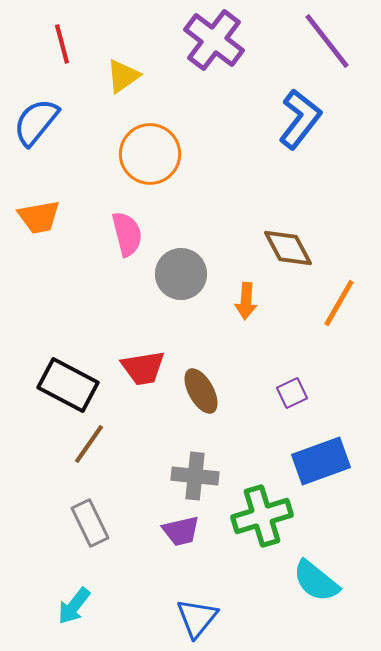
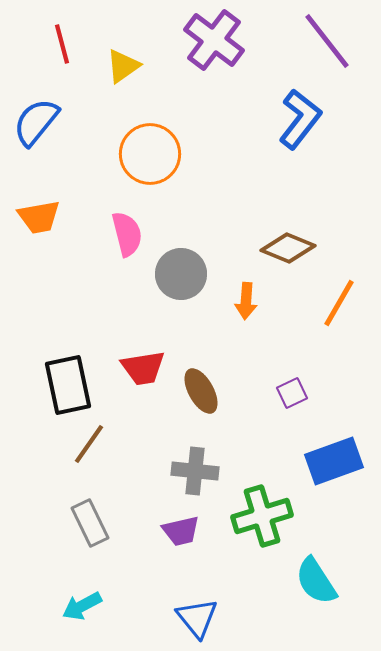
yellow triangle: moved 10 px up
brown diamond: rotated 40 degrees counterclockwise
black rectangle: rotated 50 degrees clockwise
blue rectangle: moved 13 px right
gray cross: moved 5 px up
cyan semicircle: rotated 18 degrees clockwise
cyan arrow: moved 8 px right; rotated 24 degrees clockwise
blue triangle: rotated 18 degrees counterclockwise
